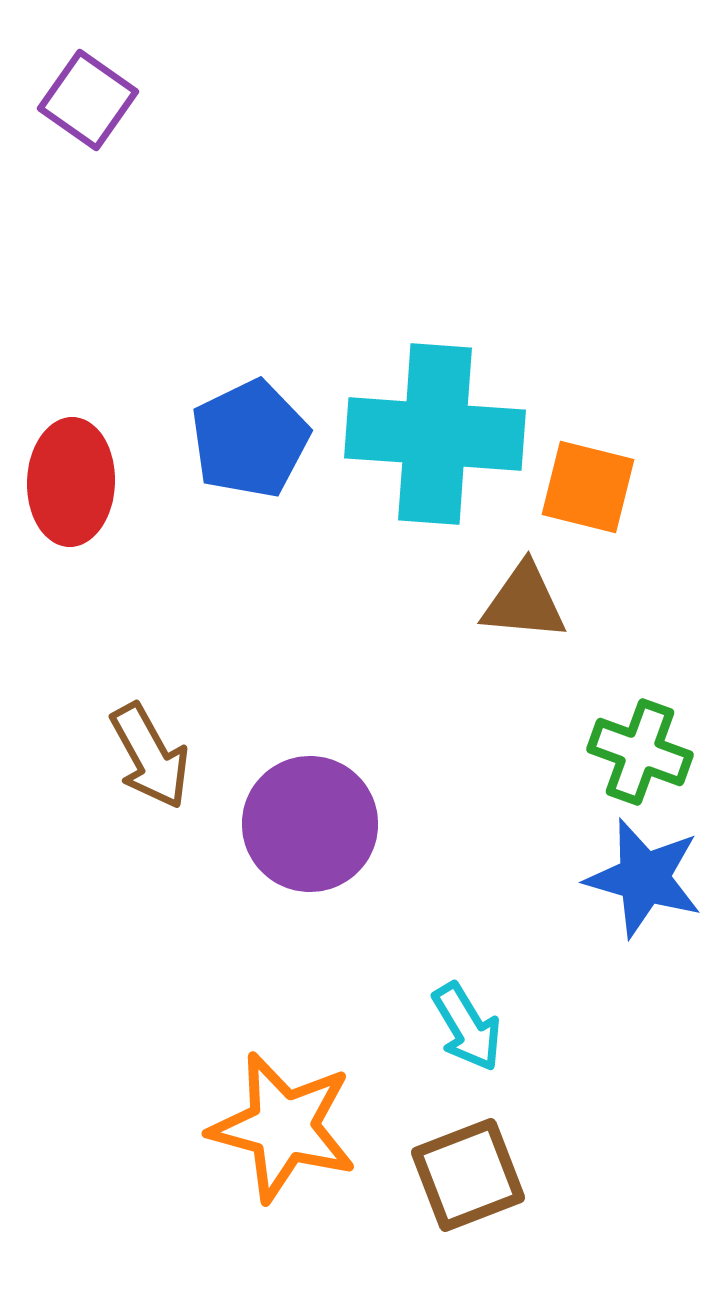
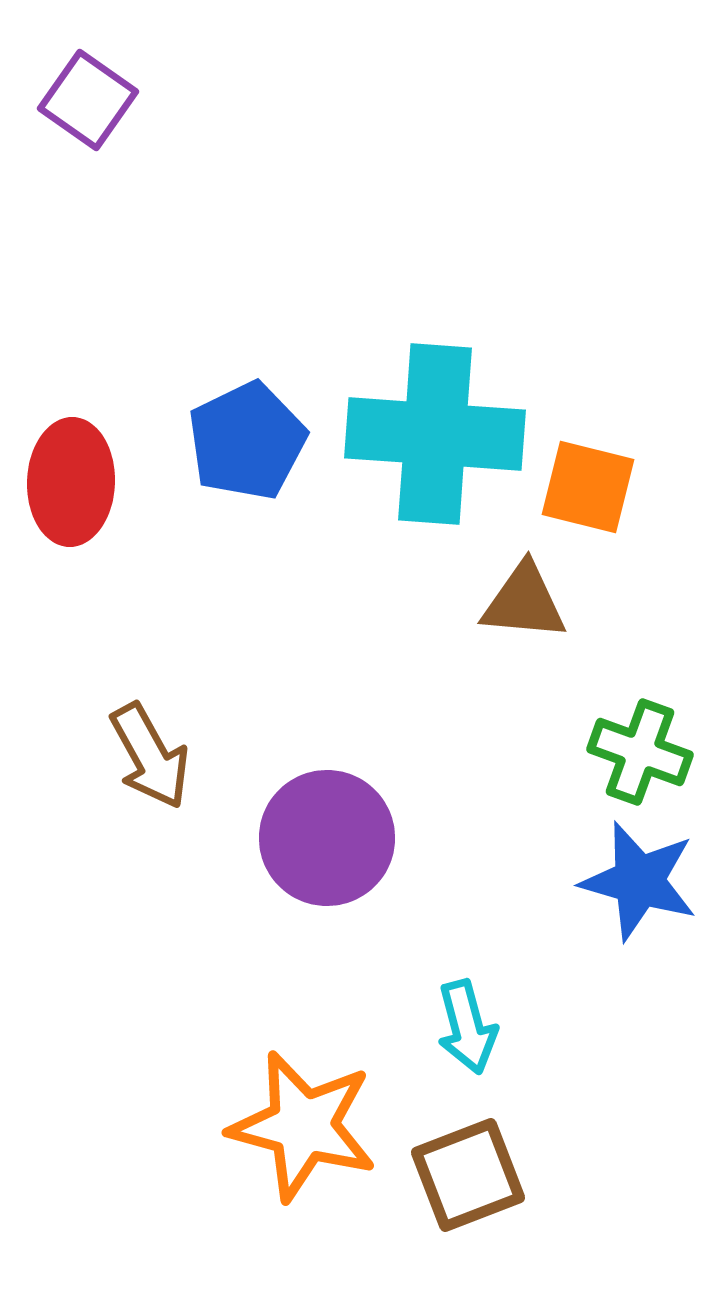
blue pentagon: moved 3 px left, 2 px down
purple circle: moved 17 px right, 14 px down
blue star: moved 5 px left, 3 px down
cyan arrow: rotated 16 degrees clockwise
orange star: moved 20 px right, 1 px up
